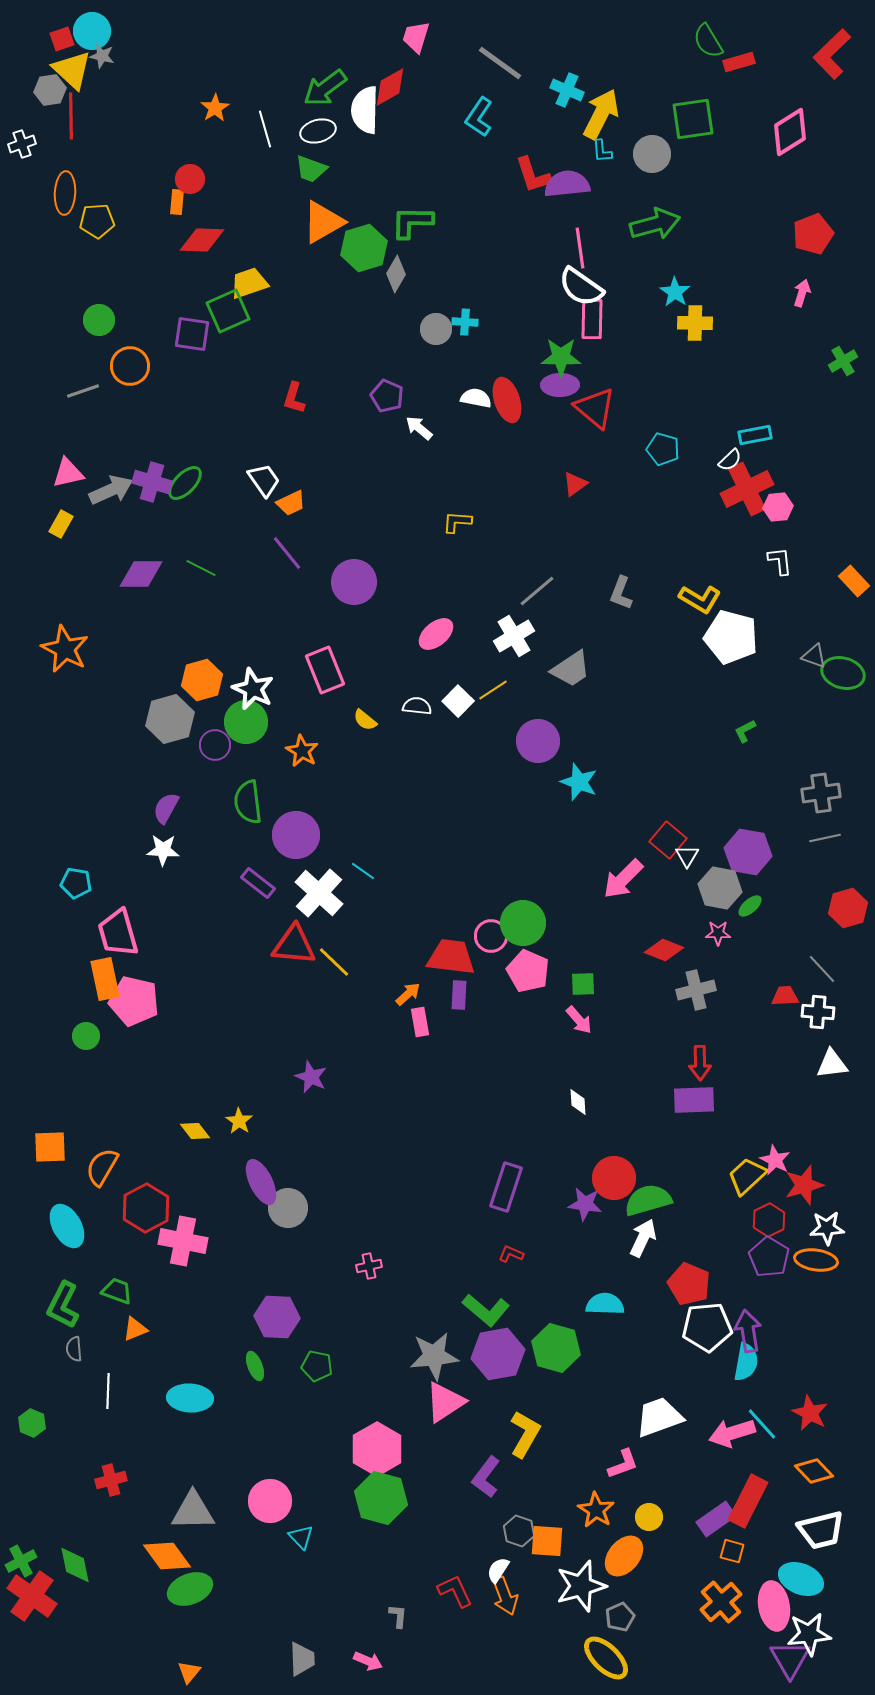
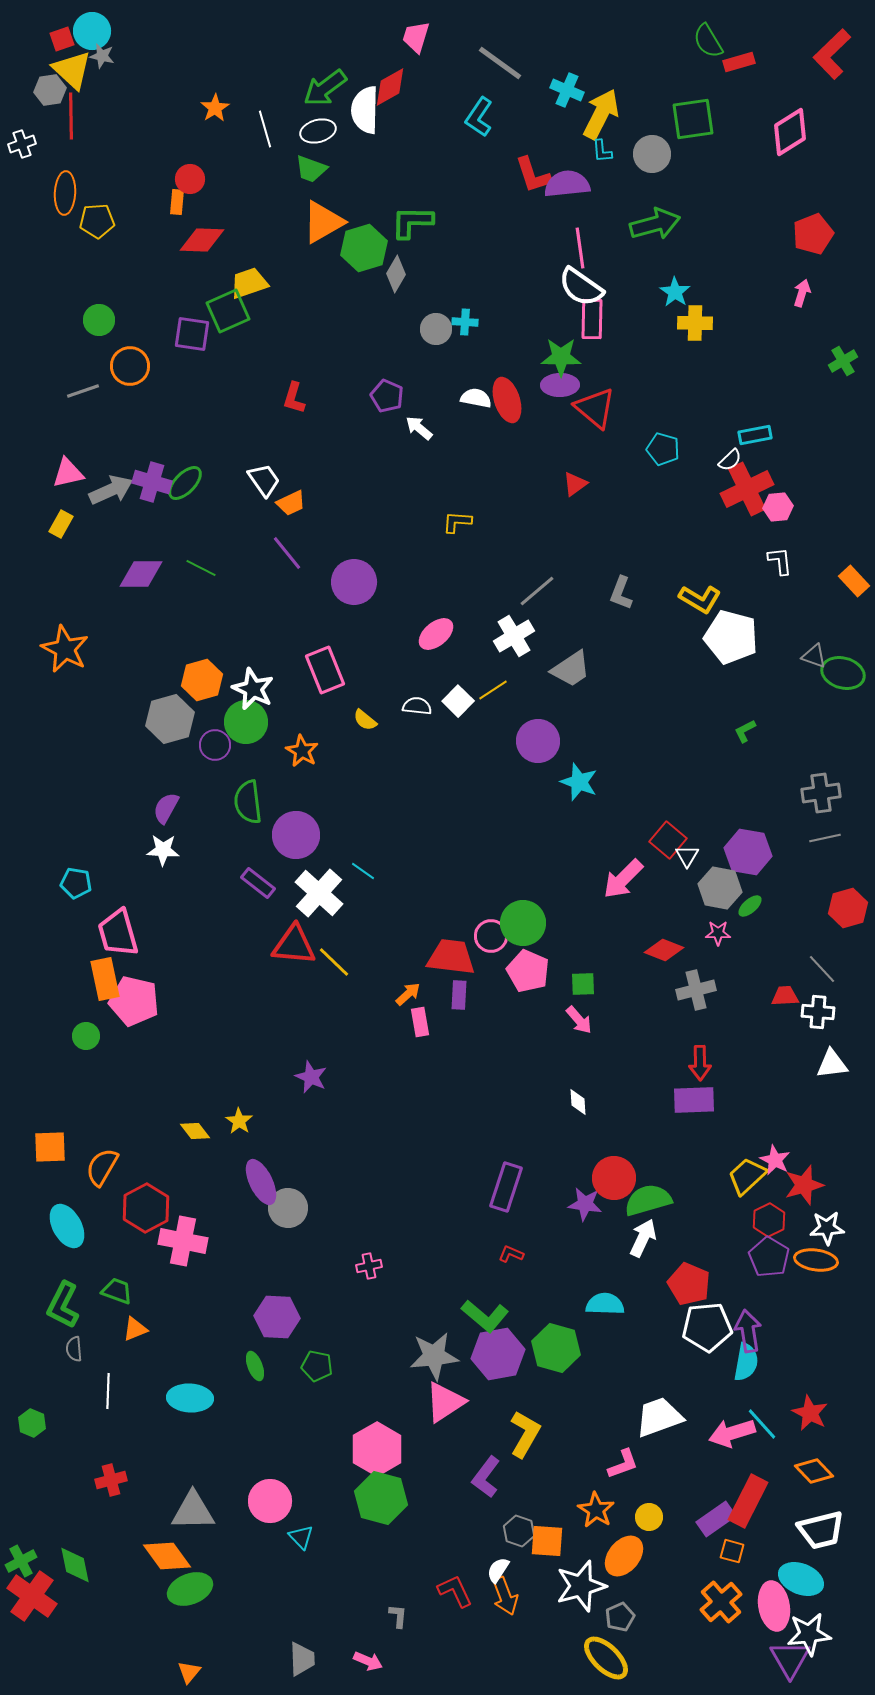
green L-shape at (486, 1310): moved 1 px left, 6 px down
